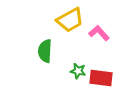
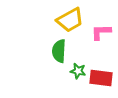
pink L-shape: moved 2 px right, 1 px up; rotated 50 degrees counterclockwise
green semicircle: moved 14 px right
